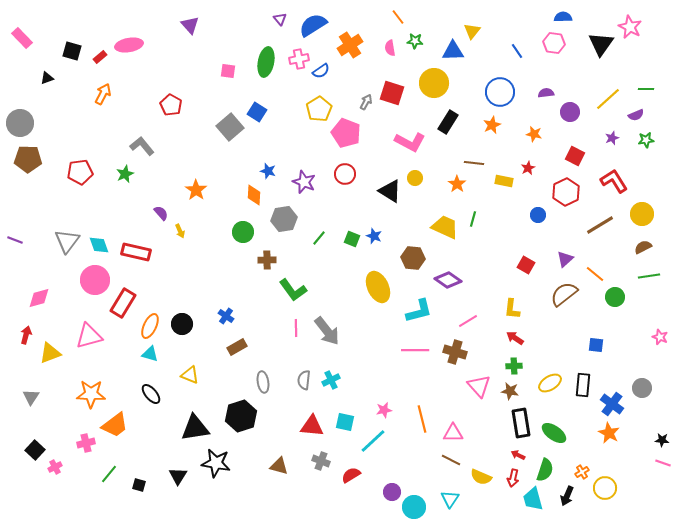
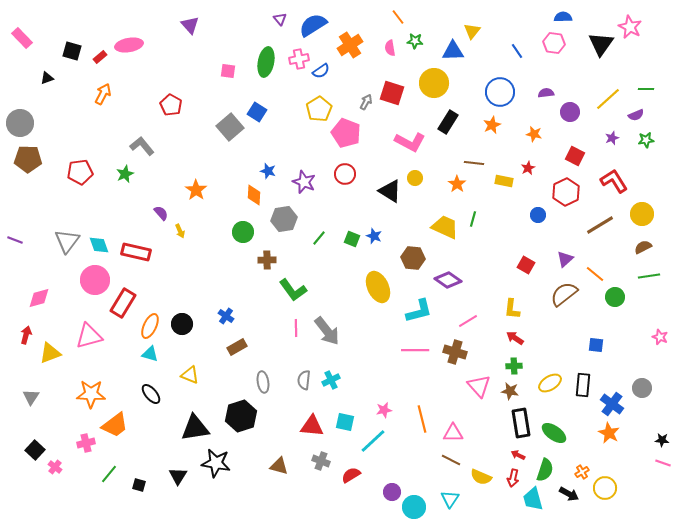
pink cross at (55, 467): rotated 24 degrees counterclockwise
black arrow at (567, 496): moved 2 px right, 2 px up; rotated 84 degrees counterclockwise
